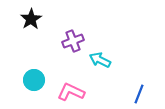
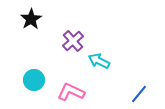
purple cross: rotated 20 degrees counterclockwise
cyan arrow: moved 1 px left, 1 px down
blue line: rotated 18 degrees clockwise
